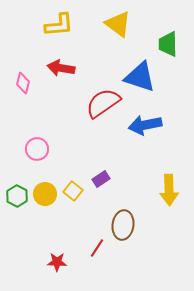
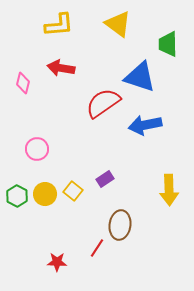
purple rectangle: moved 4 px right
brown ellipse: moved 3 px left
